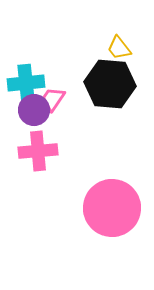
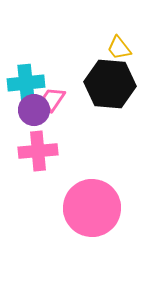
pink circle: moved 20 px left
